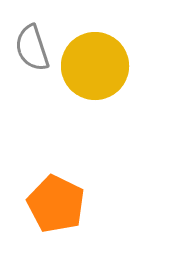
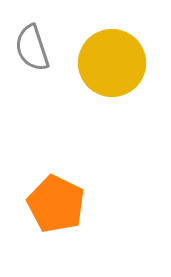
yellow circle: moved 17 px right, 3 px up
